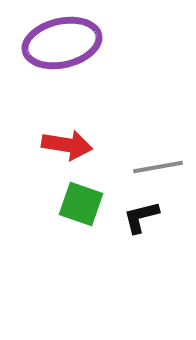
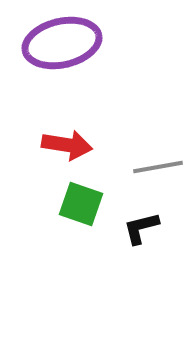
black L-shape: moved 11 px down
